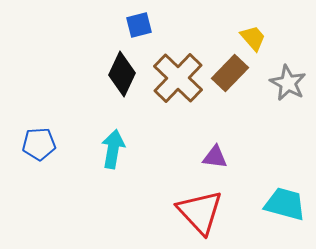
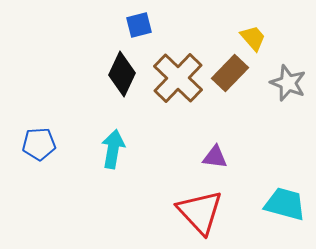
gray star: rotated 6 degrees counterclockwise
